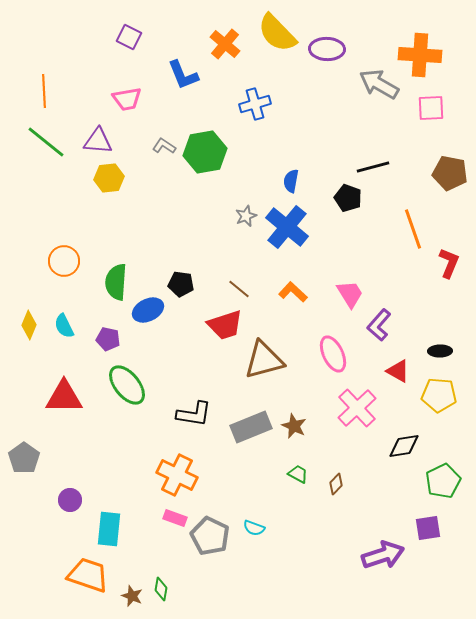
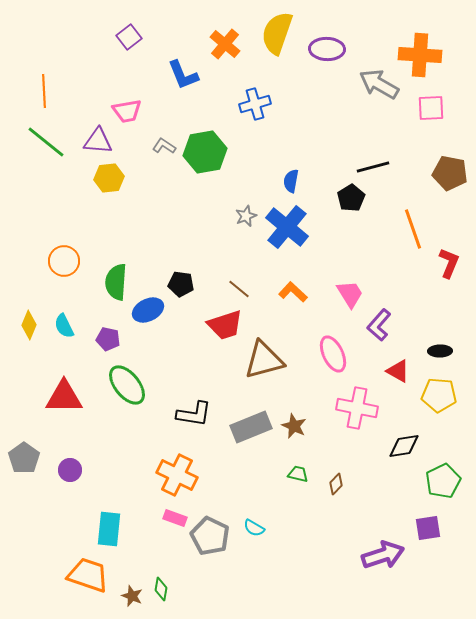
yellow semicircle at (277, 33): rotated 63 degrees clockwise
purple square at (129, 37): rotated 25 degrees clockwise
pink trapezoid at (127, 99): moved 12 px down
black pentagon at (348, 198): moved 3 px right; rotated 20 degrees clockwise
pink cross at (357, 408): rotated 36 degrees counterclockwise
green trapezoid at (298, 474): rotated 15 degrees counterclockwise
purple circle at (70, 500): moved 30 px up
cyan semicircle at (254, 528): rotated 10 degrees clockwise
